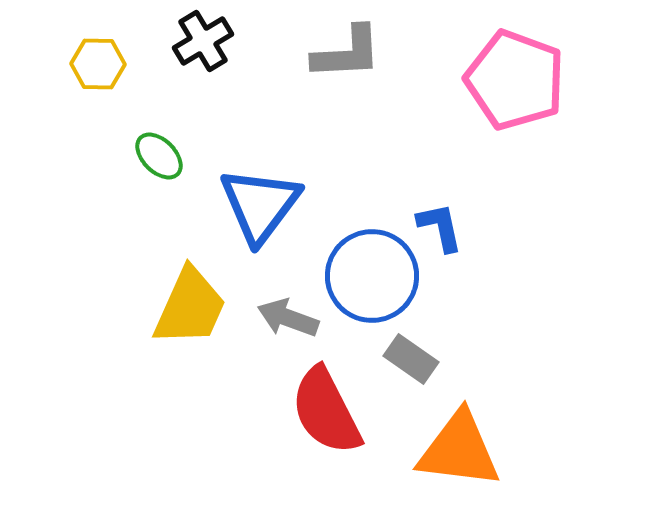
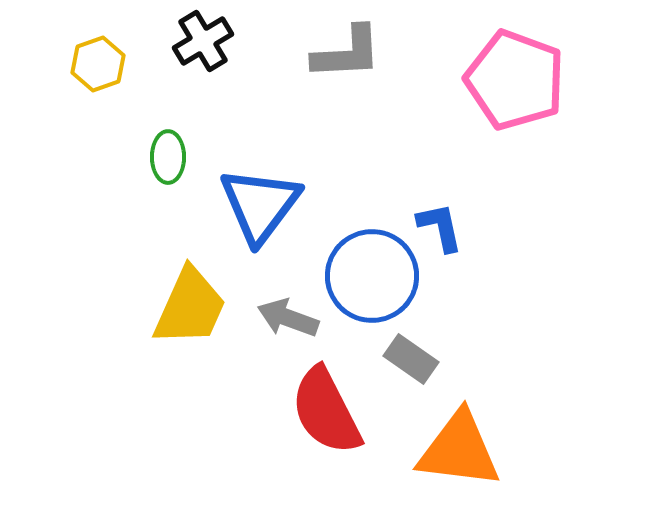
yellow hexagon: rotated 20 degrees counterclockwise
green ellipse: moved 9 px right, 1 px down; rotated 45 degrees clockwise
